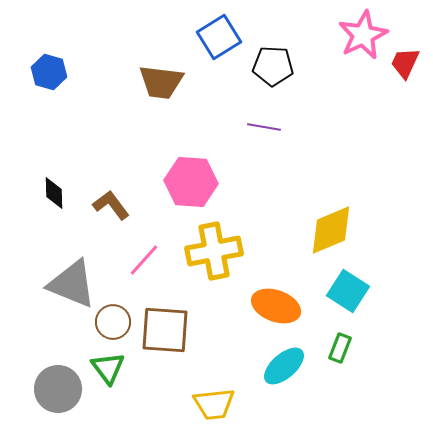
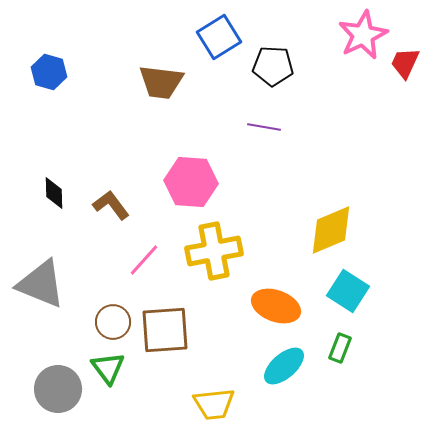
gray triangle: moved 31 px left
brown square: rotated 8 degrees counterclockwise
